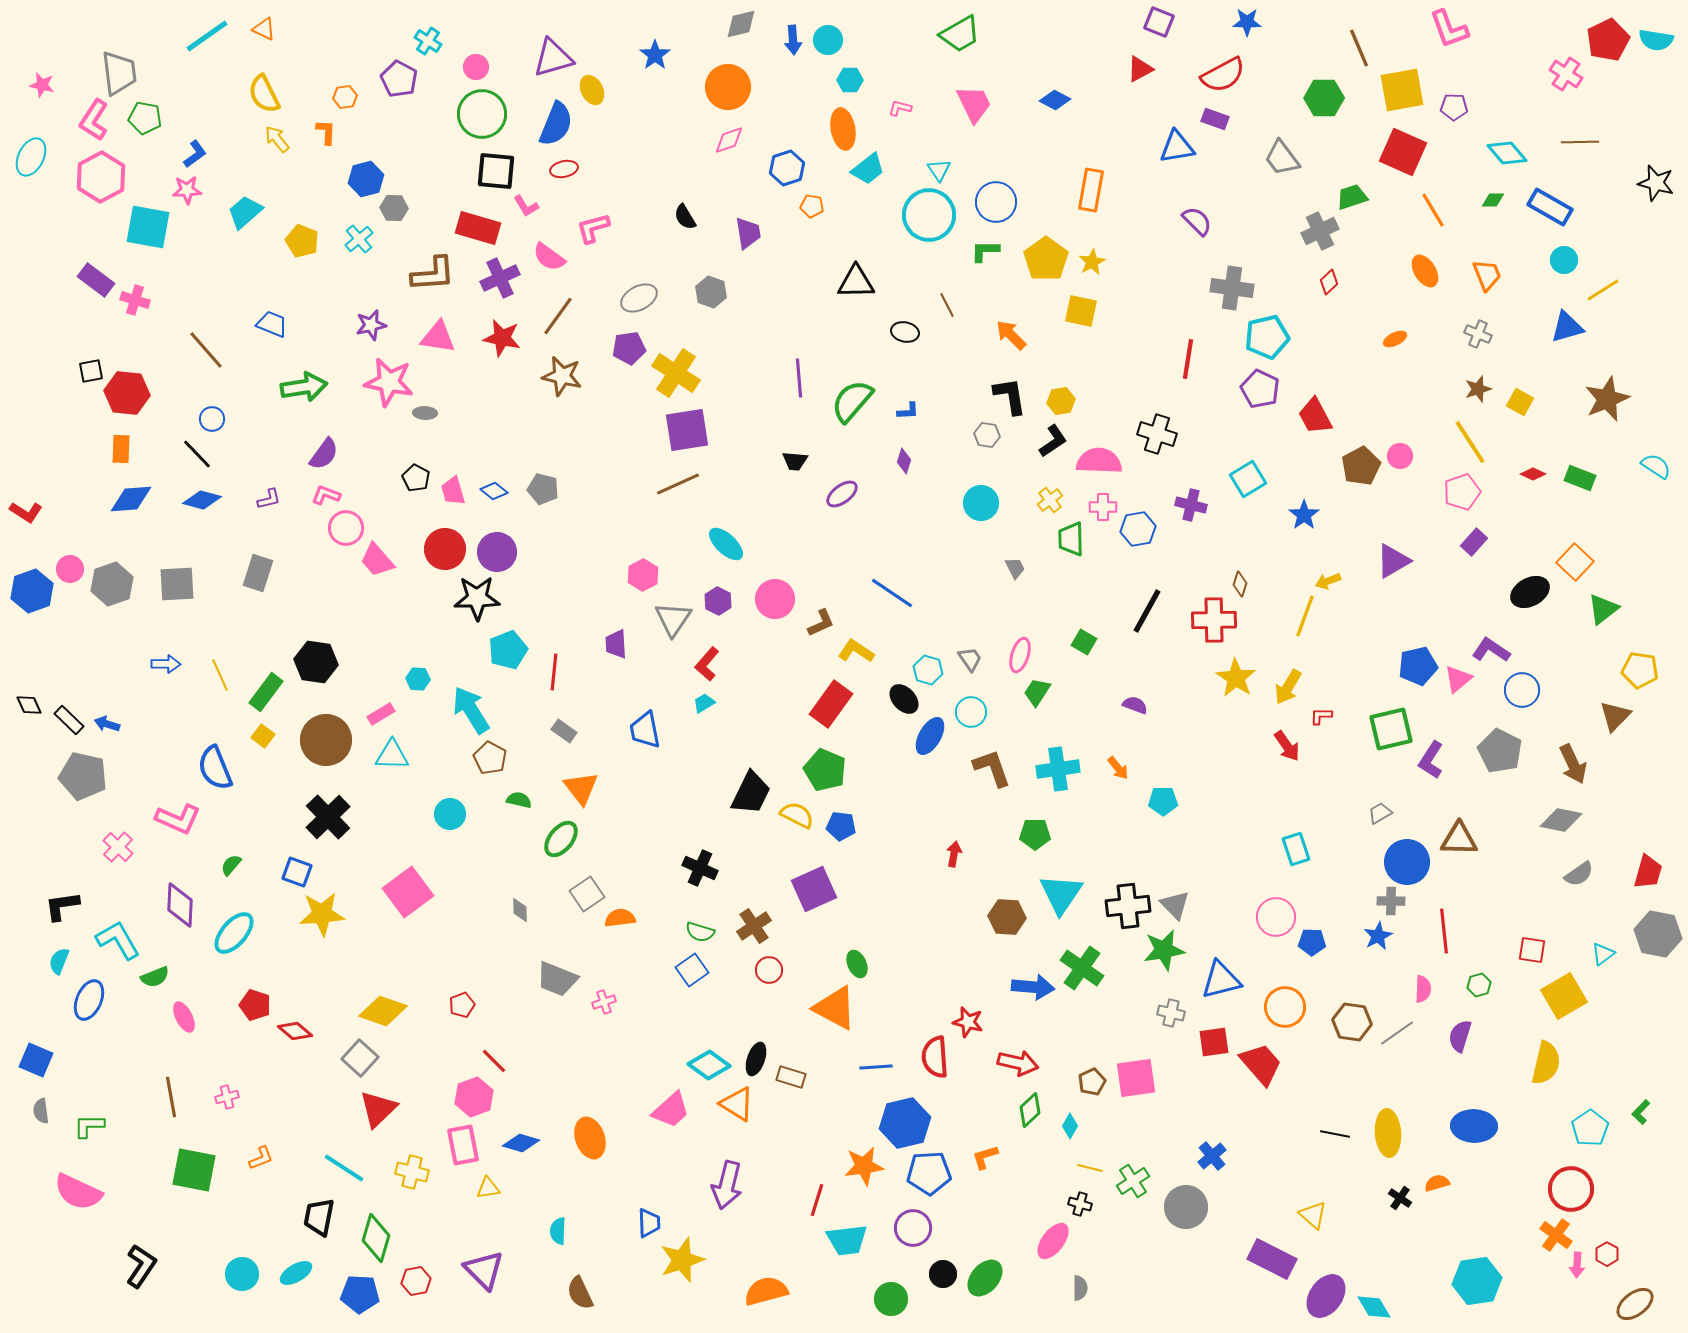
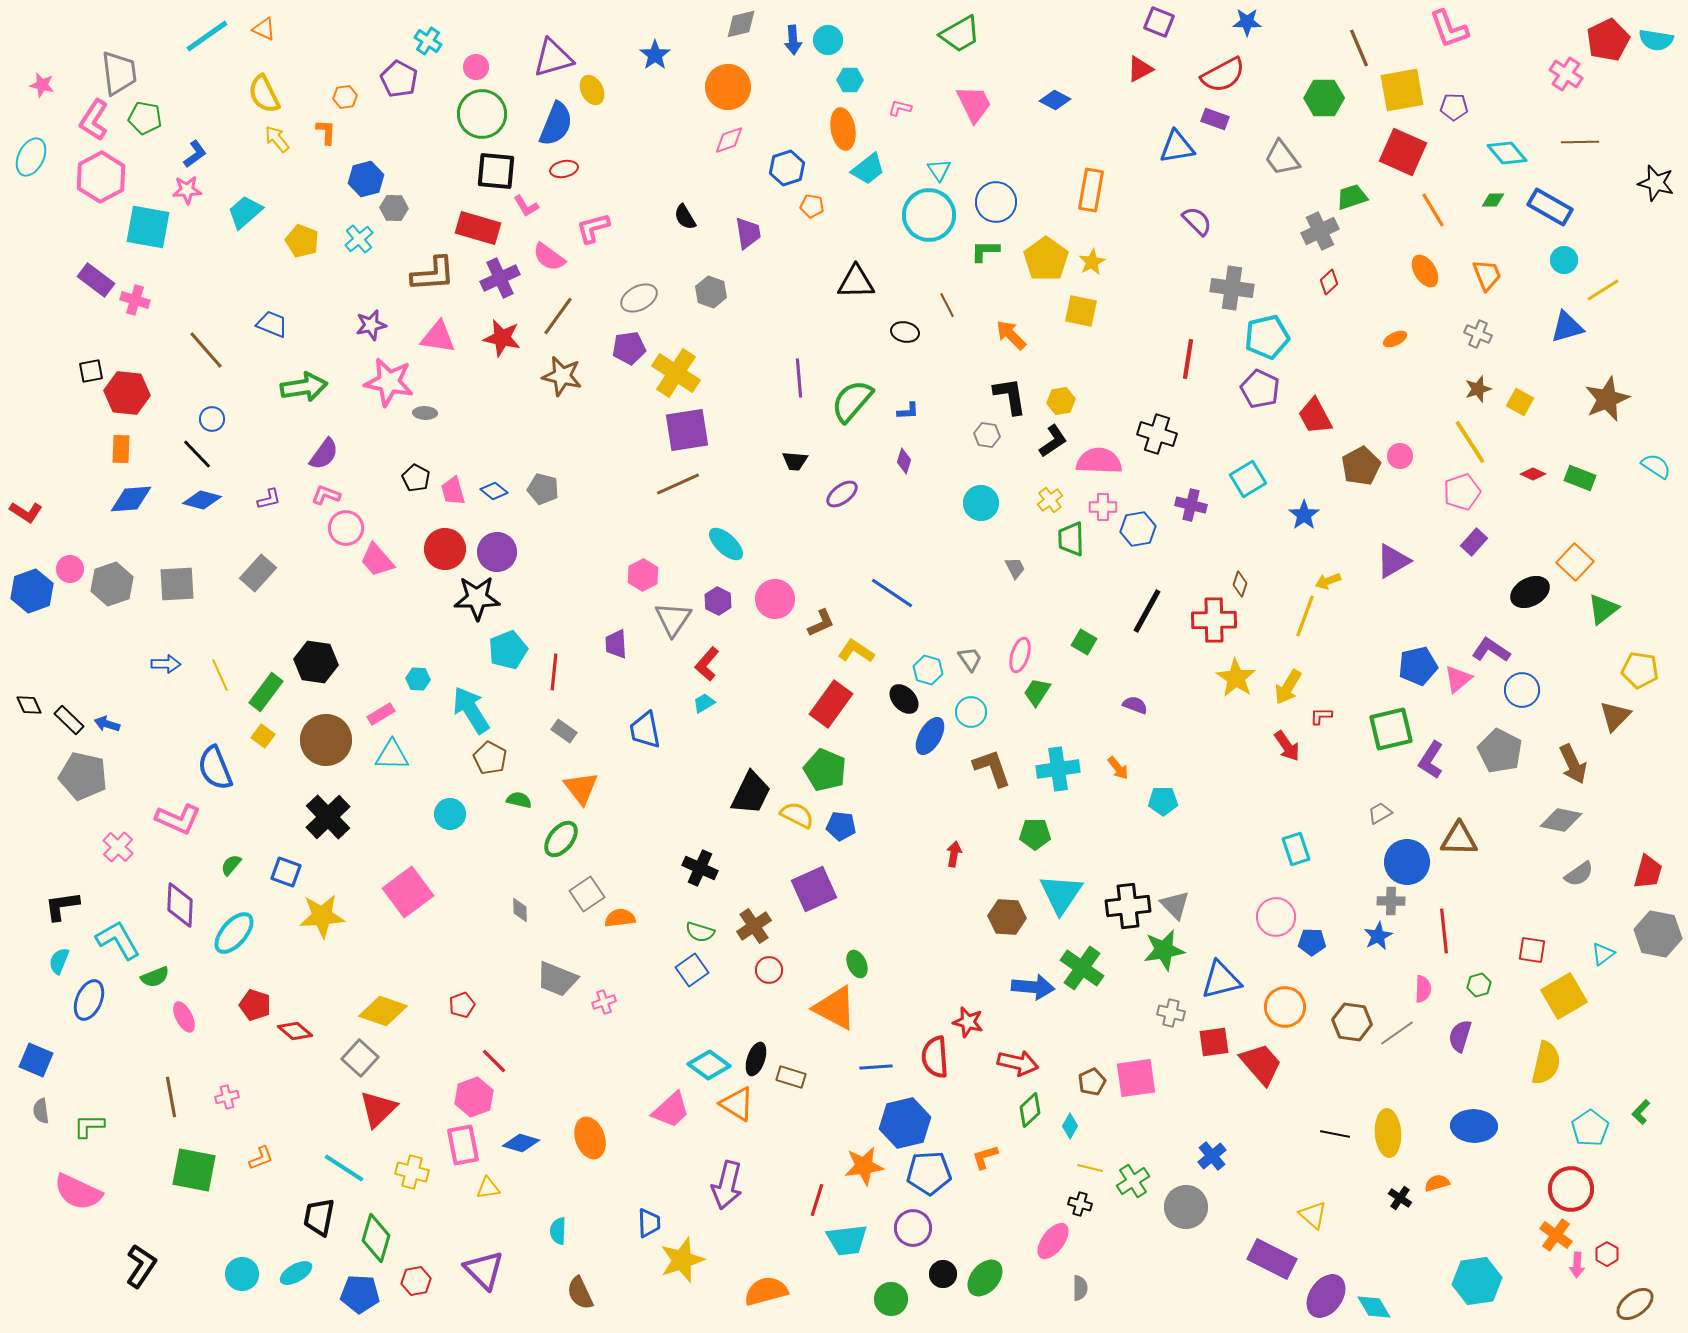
gray rectangle at (258, 573): rotated 24 degrees clockwise
blue square at (297, 872): moved 11 px left
yellow star at (322, 914): moved 2 px down
